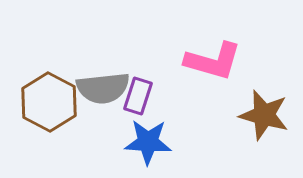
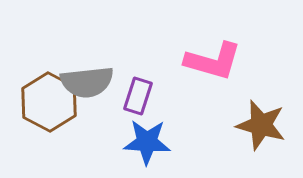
gray semicircle: moved 16 px left, 6 px up
brown star: moved 3 px left, 10 px down
blue star: moved 1 px left
